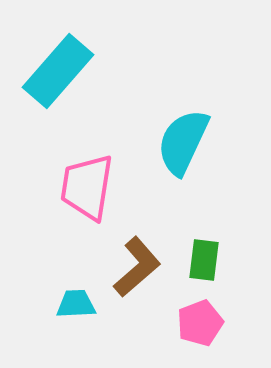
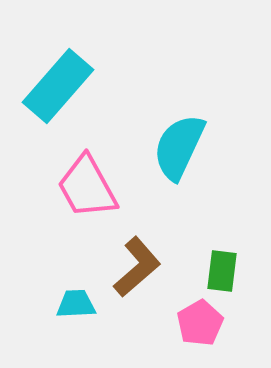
cyan rectangle: moved 15 px down
cyan semicircle: moved 4 px left, 5 px down
pink trapezoid: rotated 38 degrees counterclockwise
green rectangle: moved 18 px right, 11 px down
pink pentagon: rotated 9 degrees counterclockwise
